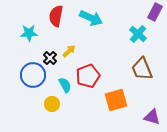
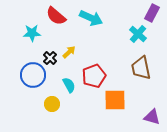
purple rectangle: moved 3 px left, 1 px down
red semicircle: rotated 60 degrees counterclockwise
cyan star: moved 3 px right
yellow arrow: moved 1 px down
brown trapezoid: moved 1 px left, 1 px up; rotated 10 degrees clockwise
red pentagon: moved 6 px right
cyan semicircle: moved 4 px right
orange square: moved 1 px left; rotated 15 degrees clockwise
